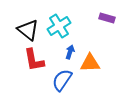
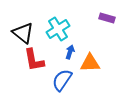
cyan cross: moved 1 px left, 3 px down
black triangle: moved 5 px left, 3 px down
